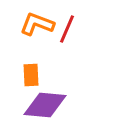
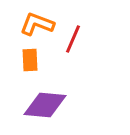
red line: moved 6 px right, 10 px down
orange rectangle: moved 1 px left, 15 px up
